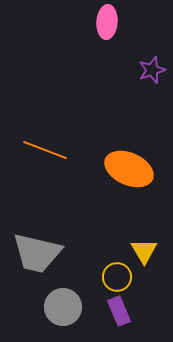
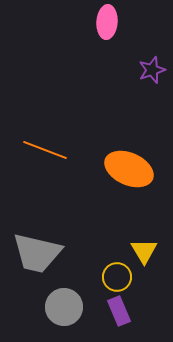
gray circle: moved 1 px right
